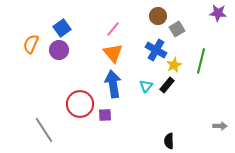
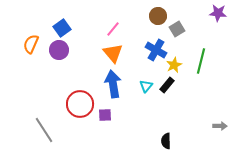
black semicircle: moved 3 px left
